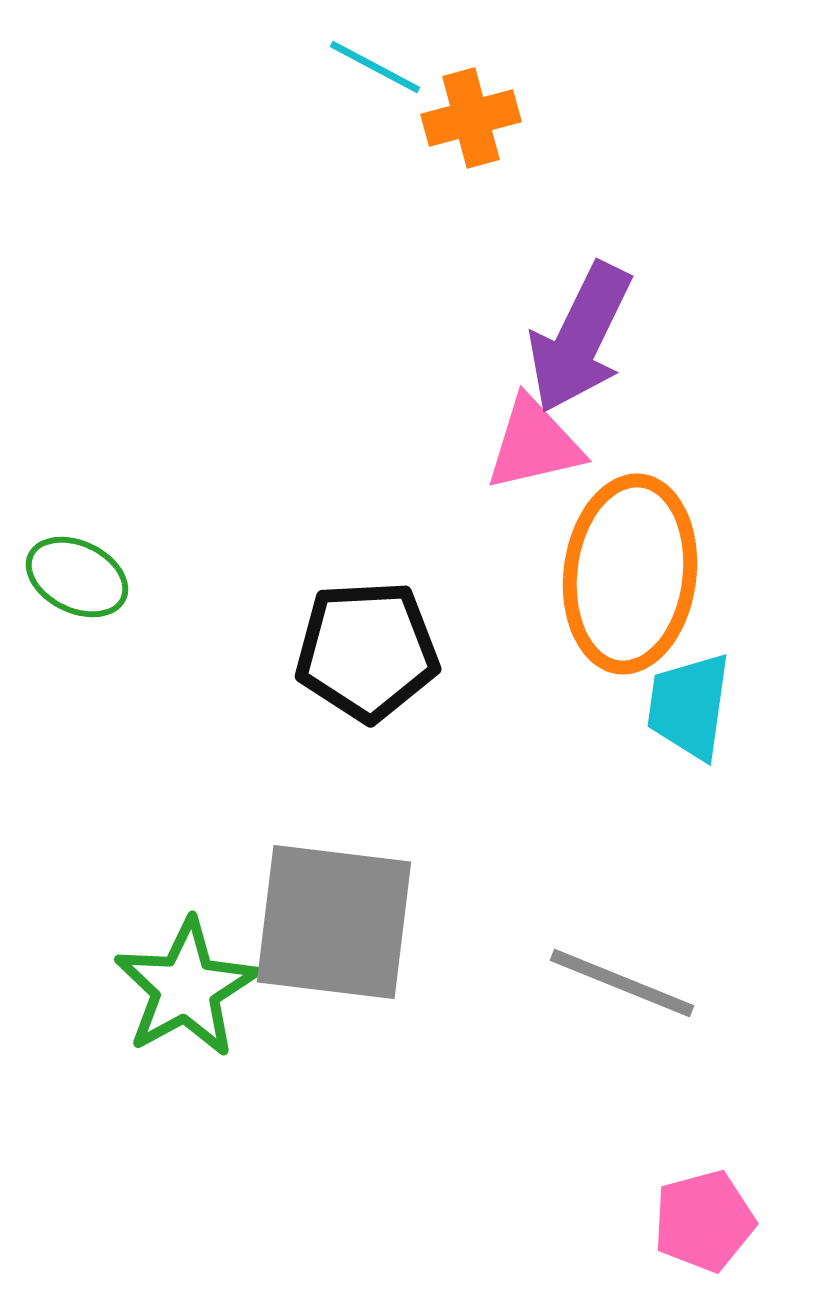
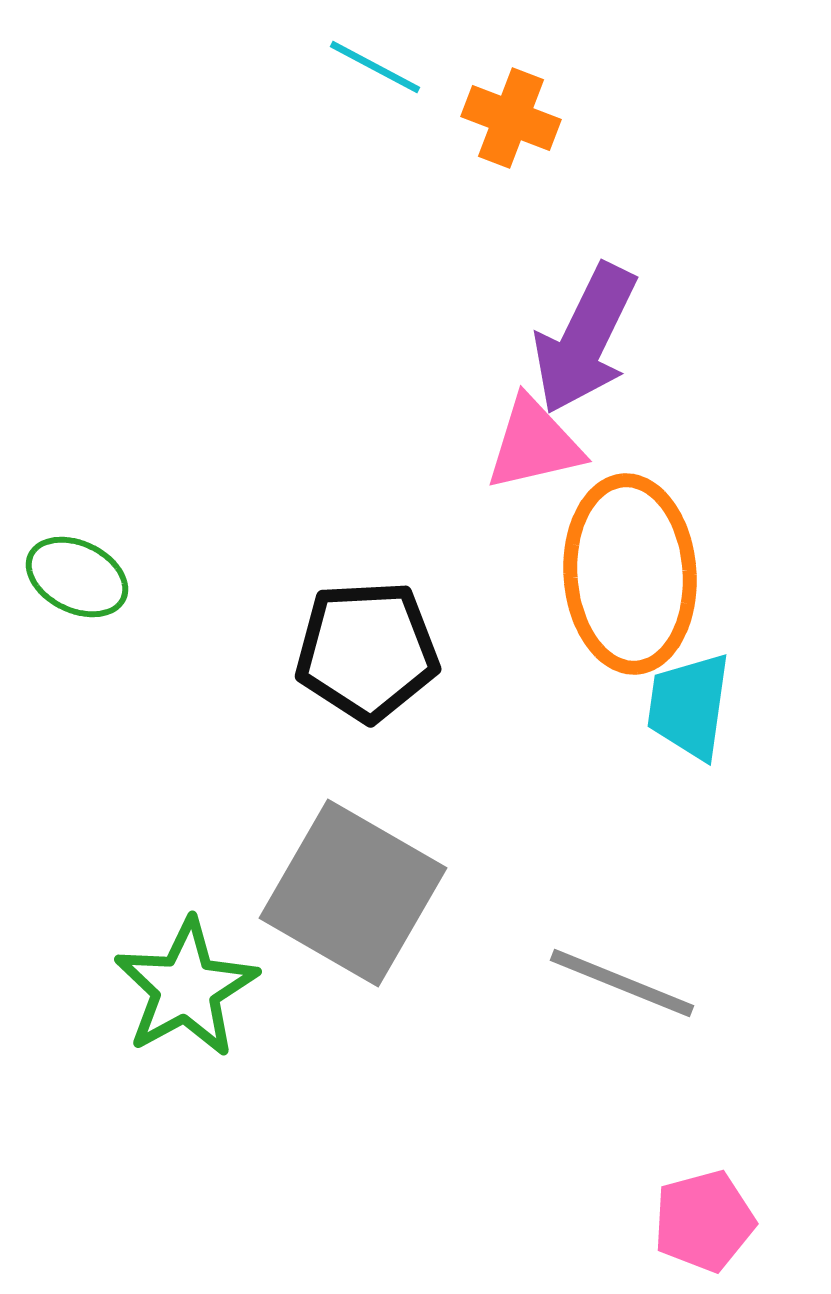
orange cross: moved 40 px right; rotated 36 degrees clockwise
purple arrow: moved 5 px right, 1 px down
orange ellipse: rotated 11 degrees counterclockwise
gray square: moved 19 px right, 29 px up; rotated 23 degrees clockwise
